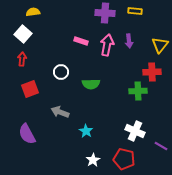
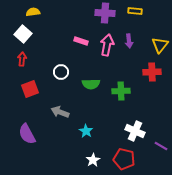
green cross: moved 17 px left
